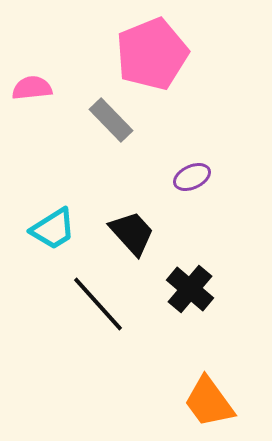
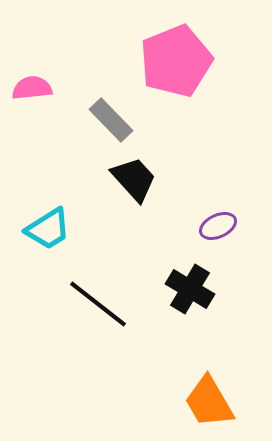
pink pentagon: moved 24 px right, 7 px down
purple ellipse: moved 26 px right, 49 px down
cyan trapezoid: moved 5 px left
black trapezoid: moved 2 px right, 54 px up
black cross: rotated 9 degrees counterclockwise
black line: rotated 10 degrees counterclockwise
orange trapezoid: rotated 6 degrees clockwise
